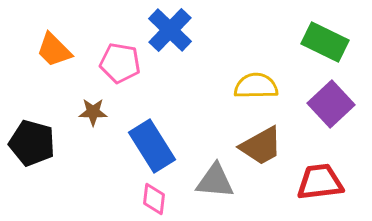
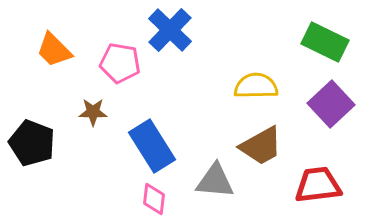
black pentagon: rotated 6 degrees clockwise
red trapezoid: moved 2 px left, 3 px down
